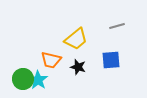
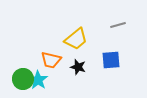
gray line: moved 1 px right, 1 px up
